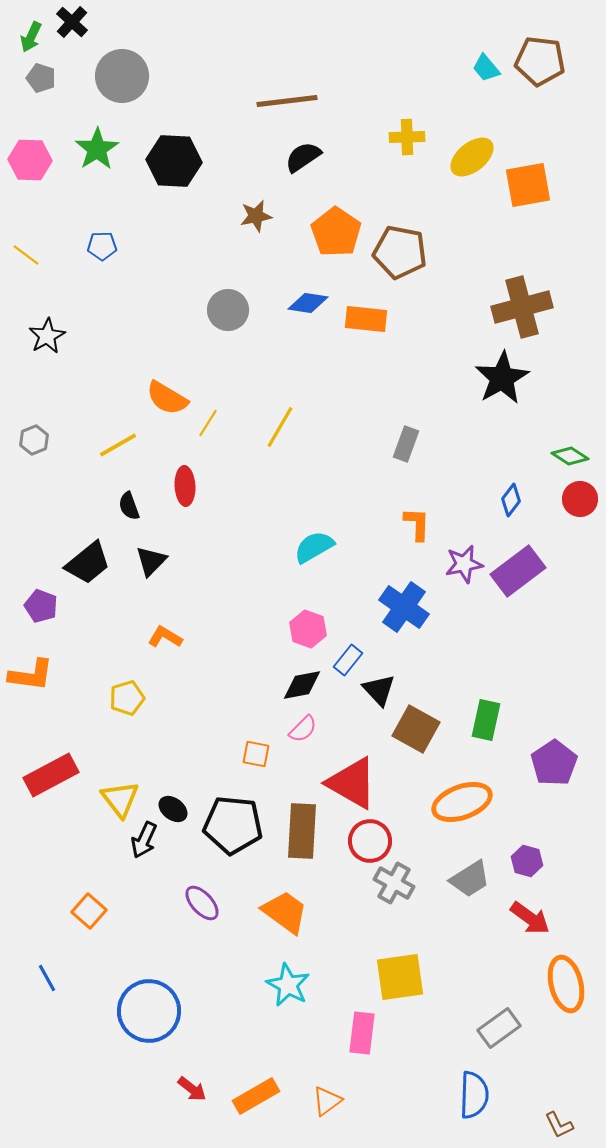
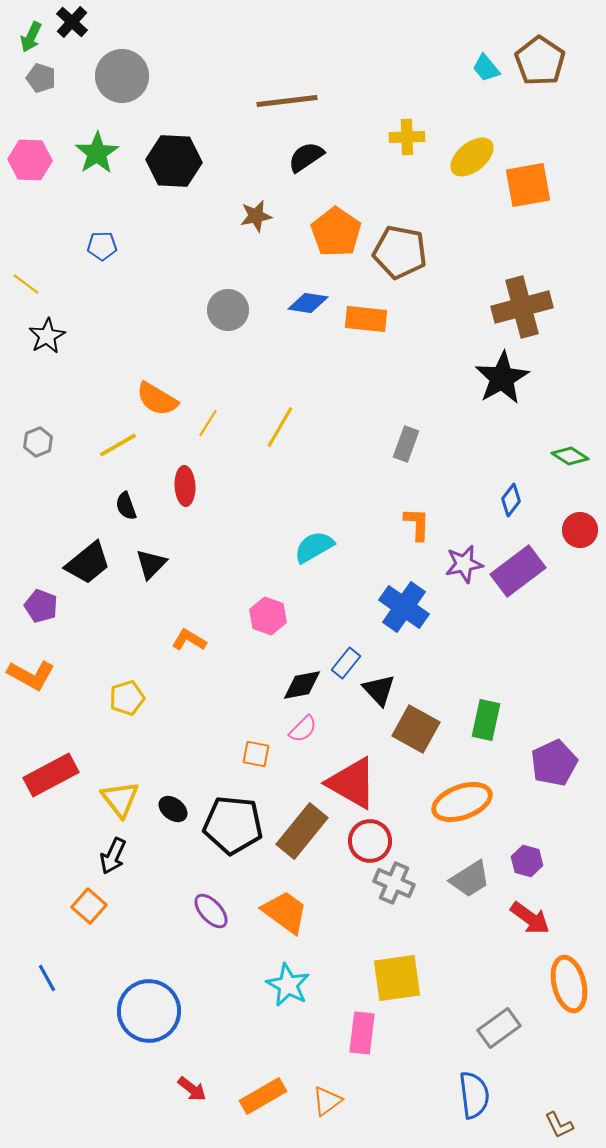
brown pentagon at (540, 61): rotated 27 degrees clockwise
green star at (97, 149): moved 4 px down
black semicircle at (303, 157): moved 3 px right
yellow line at (26, 255): moved 29 px down
orange semicircle at (167, 398): moved 10 px left, 1 px down
gray hexagon at (34, 440): moved 4 px right, 2 px down
red circle at (580, 499): moved 31 px down
black semicircle at (129, 506): moved 3 px left
black triangle at (151, 561): moved 3 px down
pink hexagon at (308, 629): moved 40 px left, 13 px up
orange L-shape at (165, 637): moved 24 px right, 3 px down
blue rectangle at (348, 660): moved 2 px left, 3 px down
orange L-shape at (31, 675): rotated 21 degrees clockwise
purple pentagon at (554, 763): rotated 9 degrees clockwise
brown rectangle at (302, 831): rotated 36 degrees clockwise
black arrow at (144, 840): moved 31 px left, 16 px down
gray cross at (394, 883): rotated 6 degrees counterclockwise
purple ellipse at (202, 903): moved 9 px right, 8 px down
orange square at (89, 911): moved 5 px up
yellow square at (400, 977): moved 3 px left, 1 px down
orange ellipse at (566, 984): moved 3 px right
blue semicircle at (474, 1095): rotated 9 degrees counterclockwise
orange rectangle at (256, 1096): moved 7 px right
